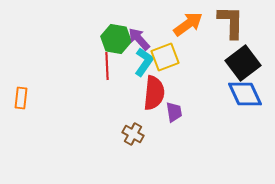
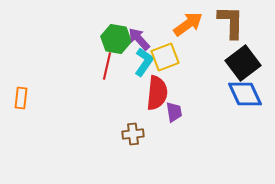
red line: rotated 16 degrees clockwise
red semicircle: moved 3 px right
brown cross: rotated 35 degrees counterclockwise
